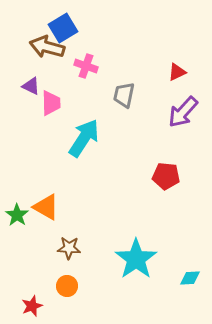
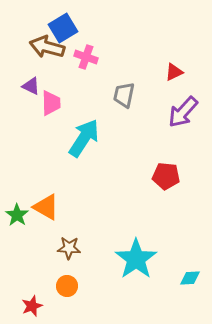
pink cross: moved 9 px up
red triangle: moved 3 px left
